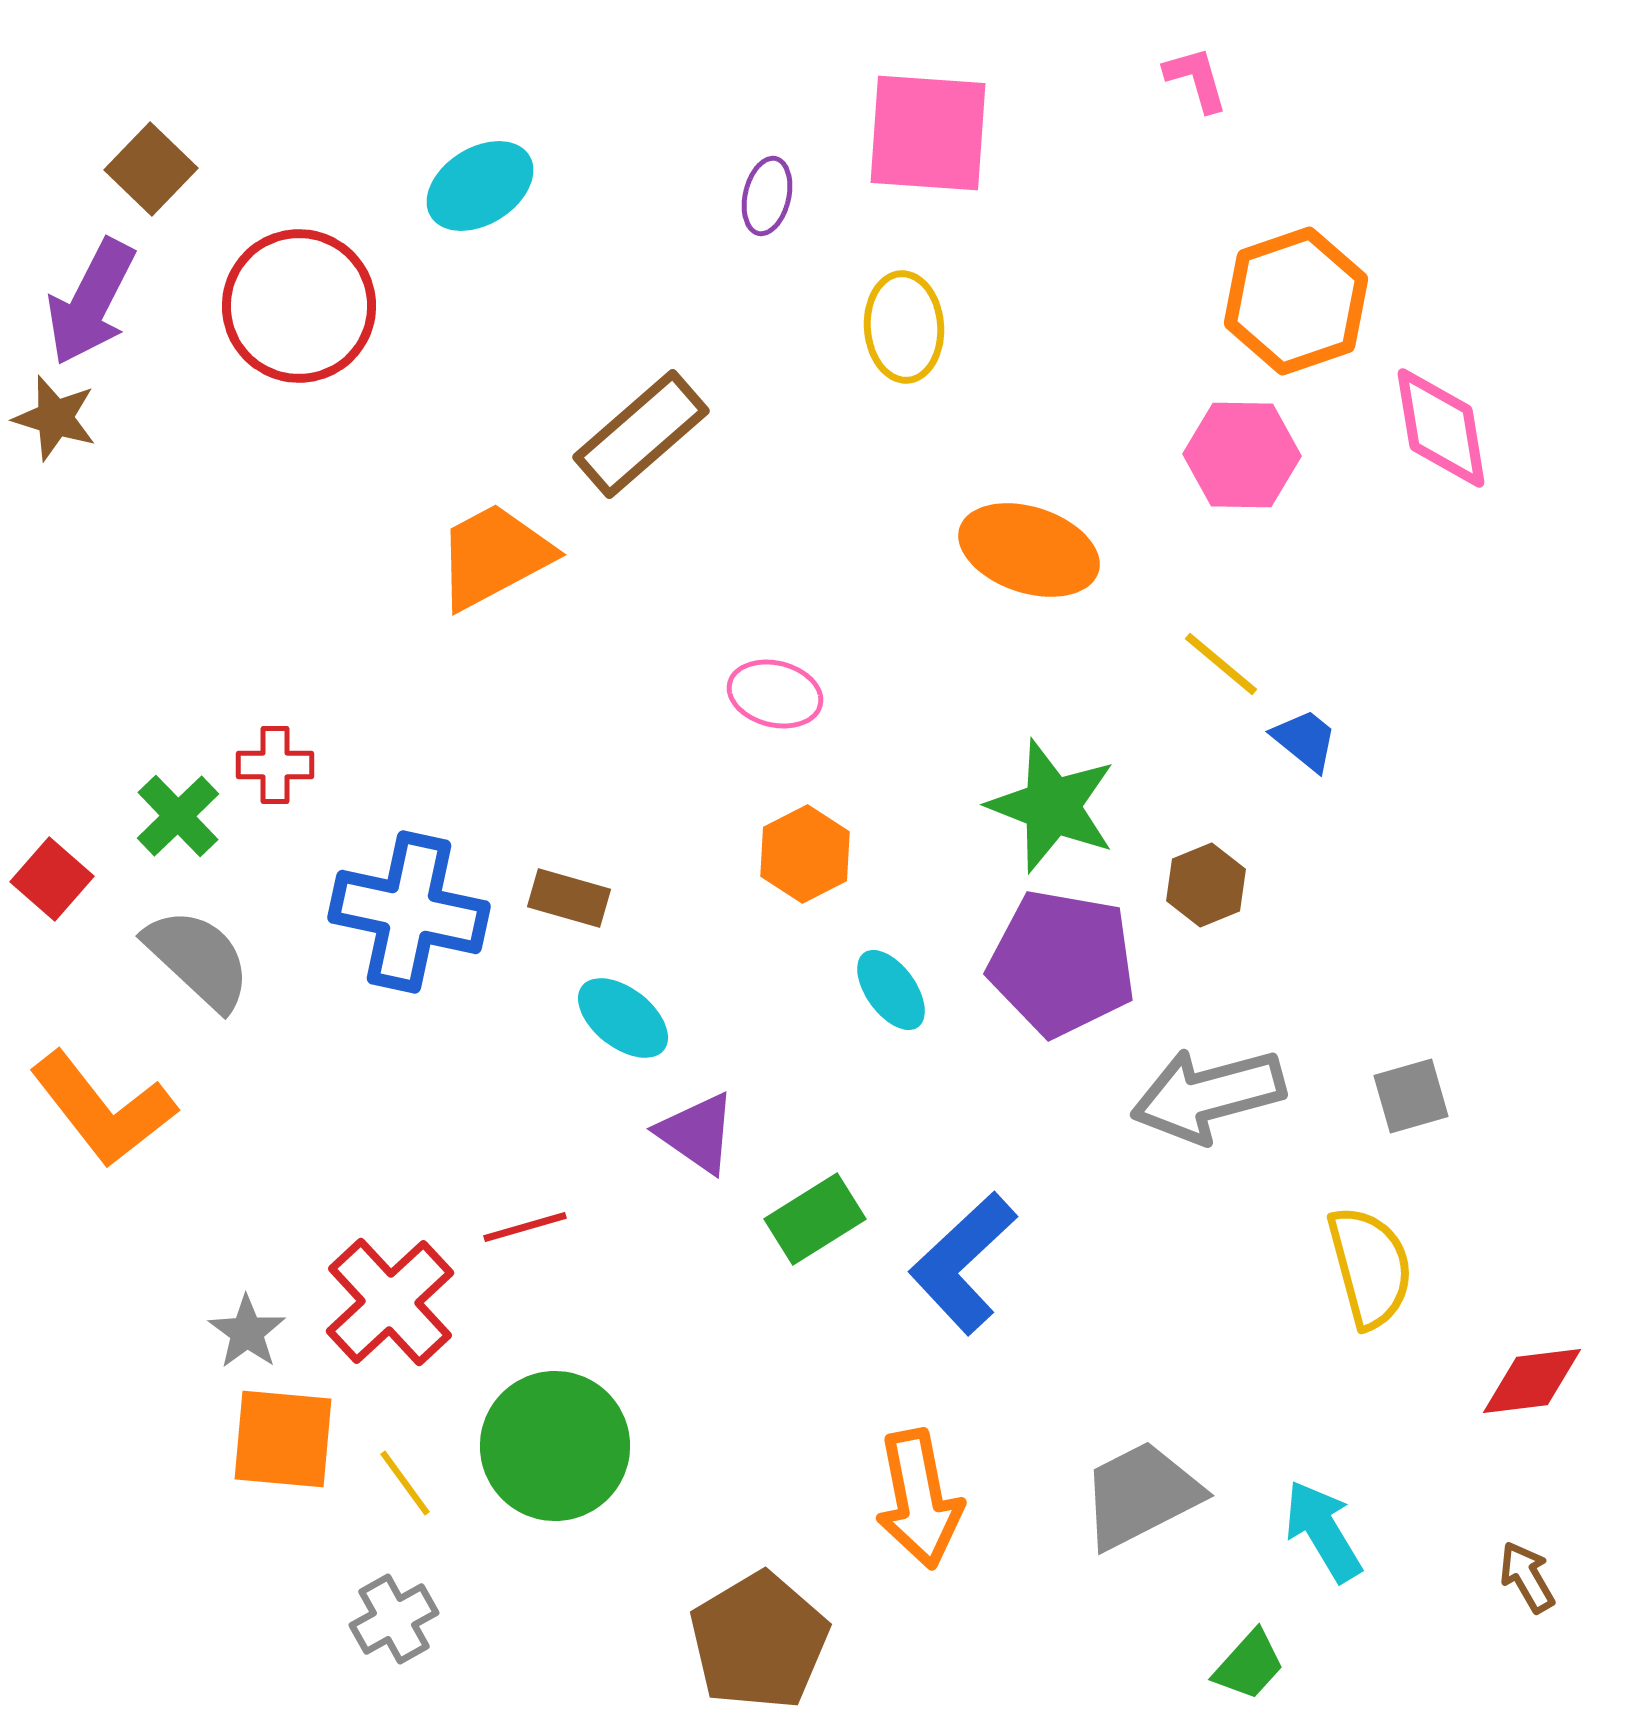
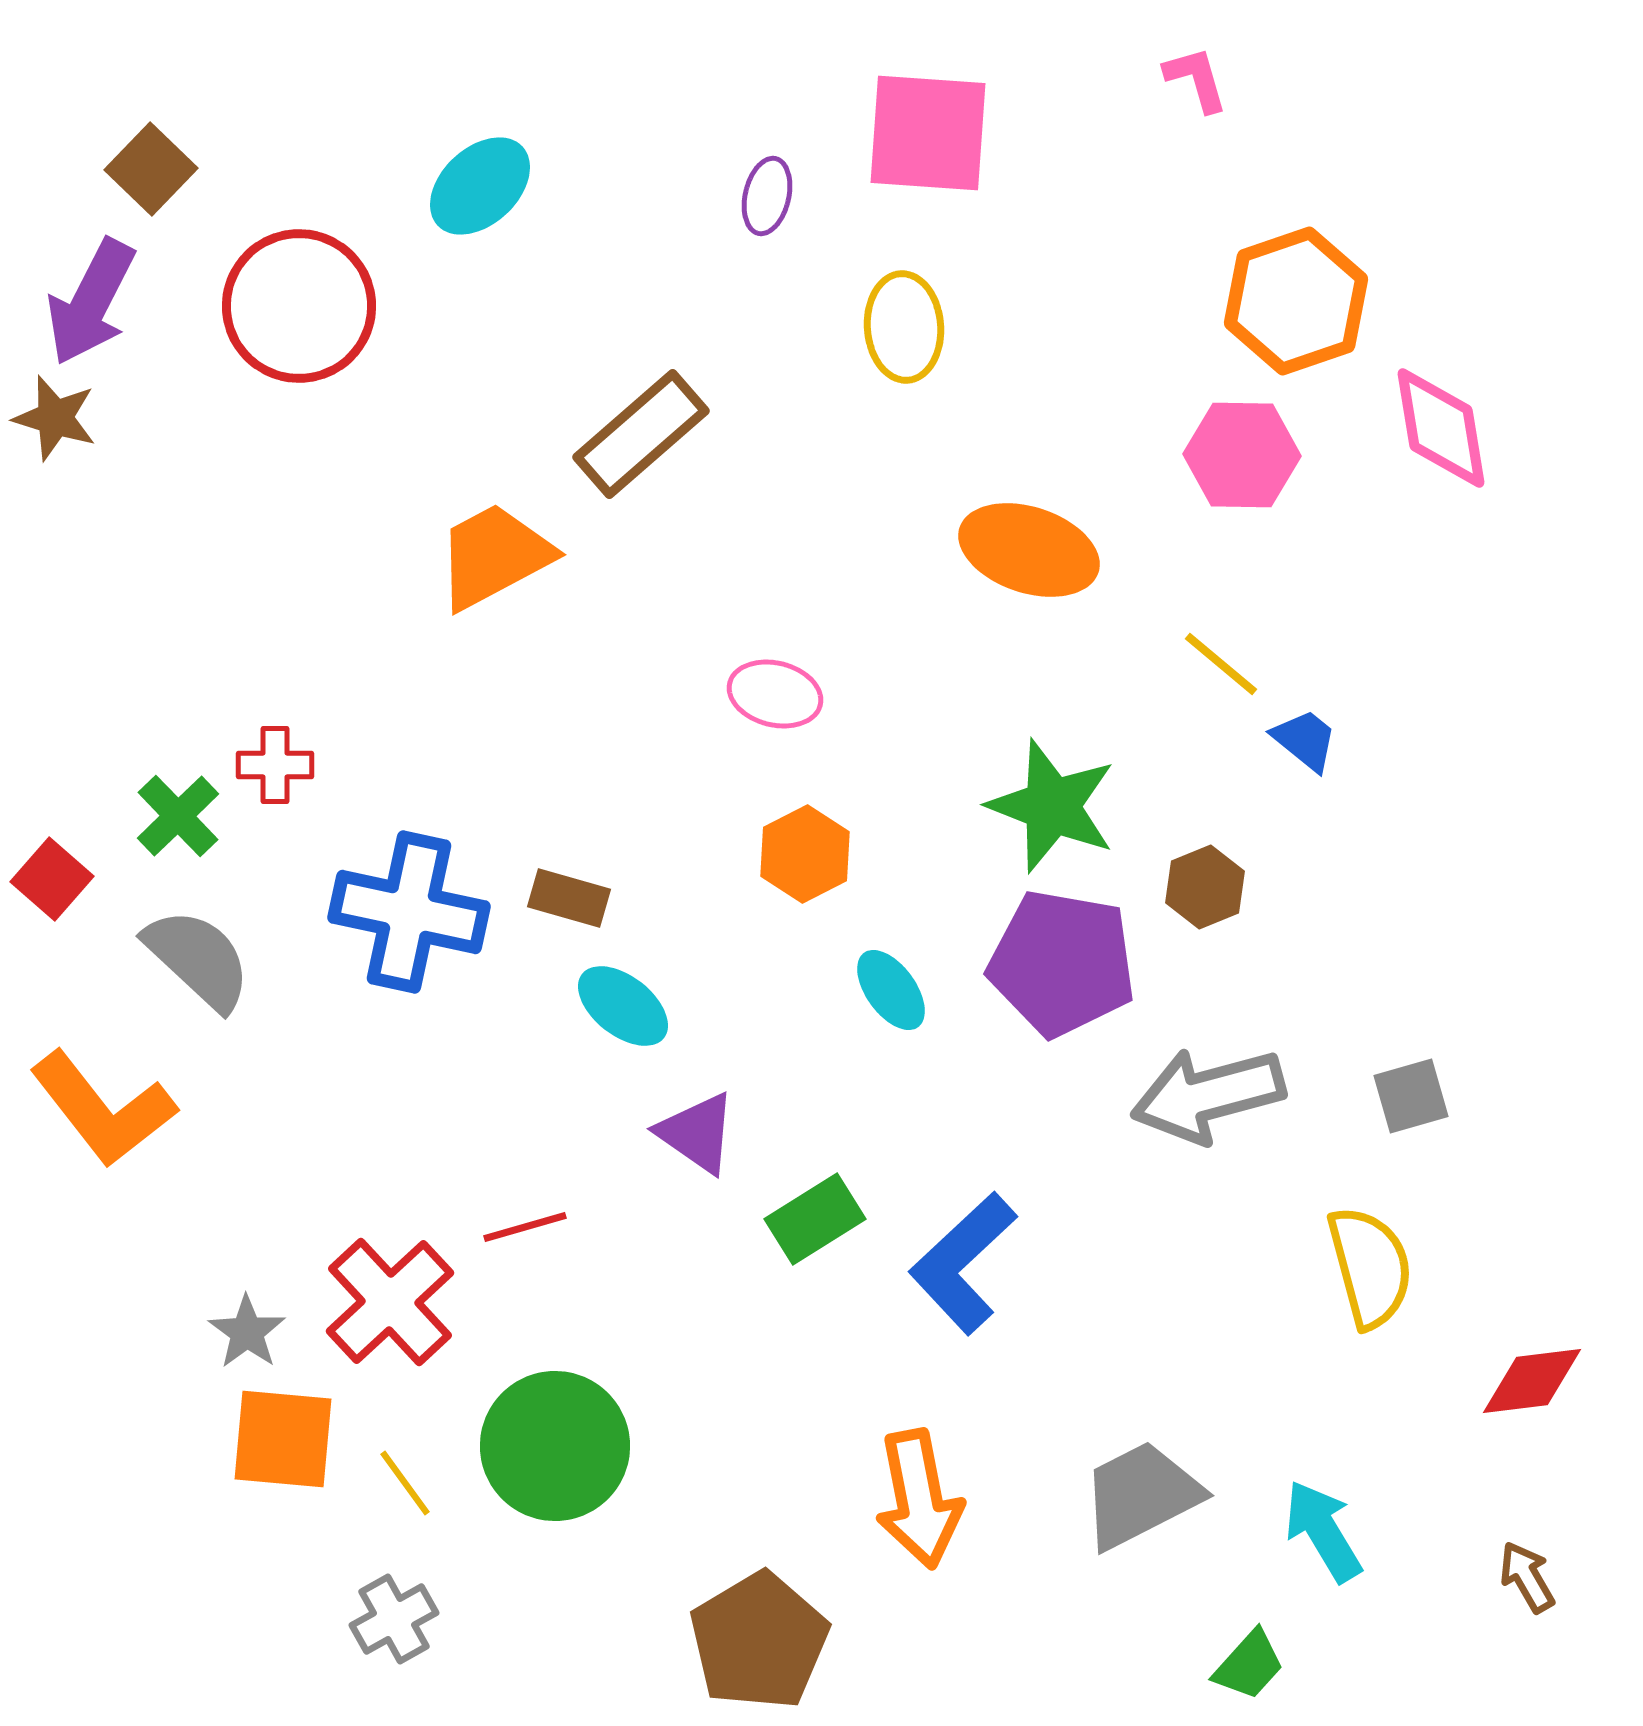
cyan ellipse at (480, 186): rotated 11 degrees counterclockwise
brown hexagon at (1206, 885): moved 1 px left, 2 px down
cyan ellipse at (623, 1018): moved 12 px up
